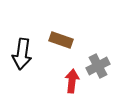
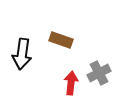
gray cross: moved 1 px right, 7 px down
red arrow: moved 1 px left, 2 px down
